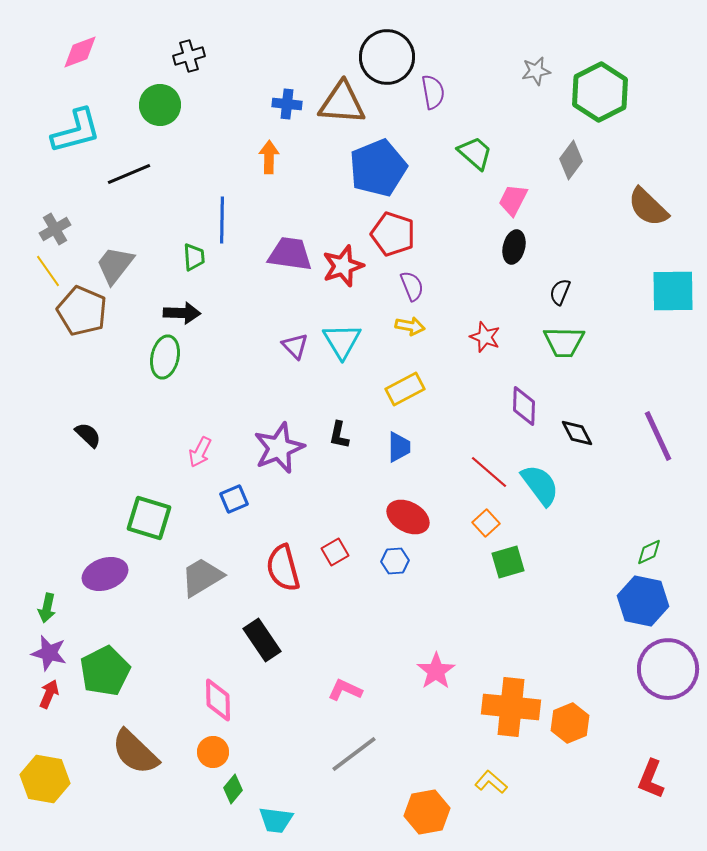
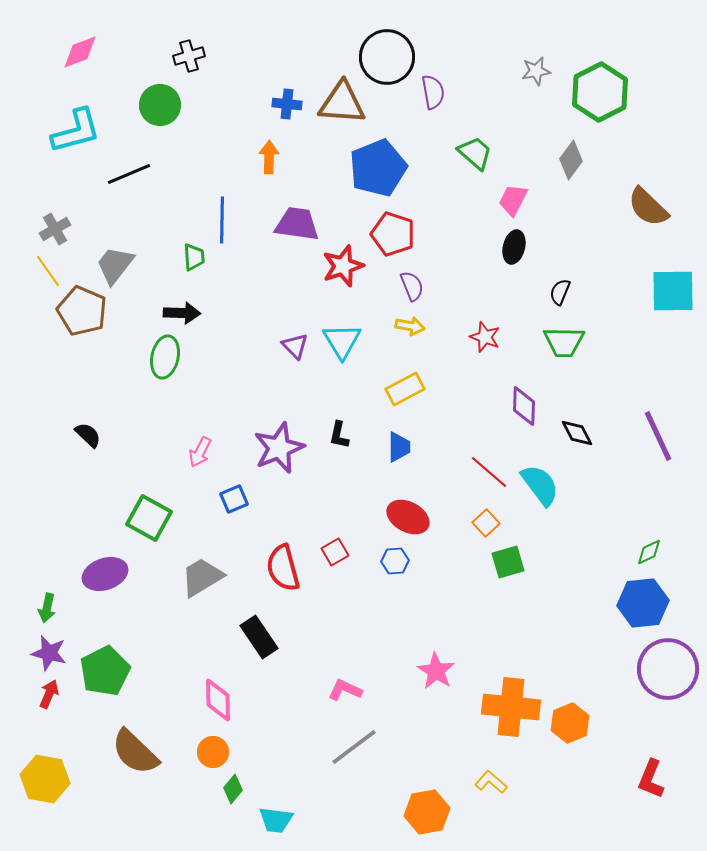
purple trapezoid at (290, 254): moved 7 px right, 30 px up
green square at (149, 518): rotated 12 degrees clockwise
blue hexagon at (643, 601): moved 2 px down; rotated 18 degrees counterclockwise
black rectangle at (262, 640): moved 3 px left, 3 px up
pink star at (436, 671): rotated 6 degrees counterclockwise
gray line at (354, 754): moved 7 px up
